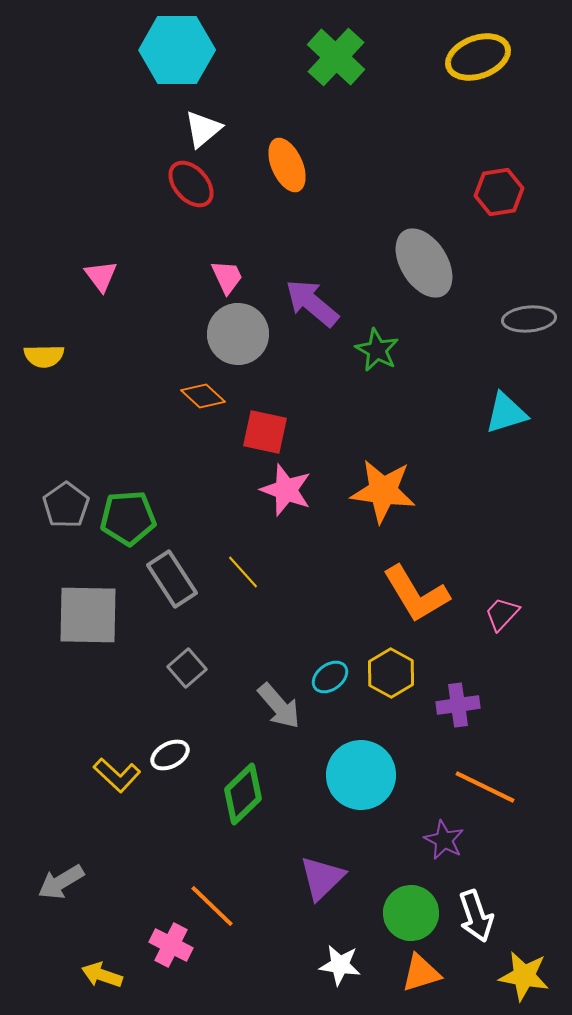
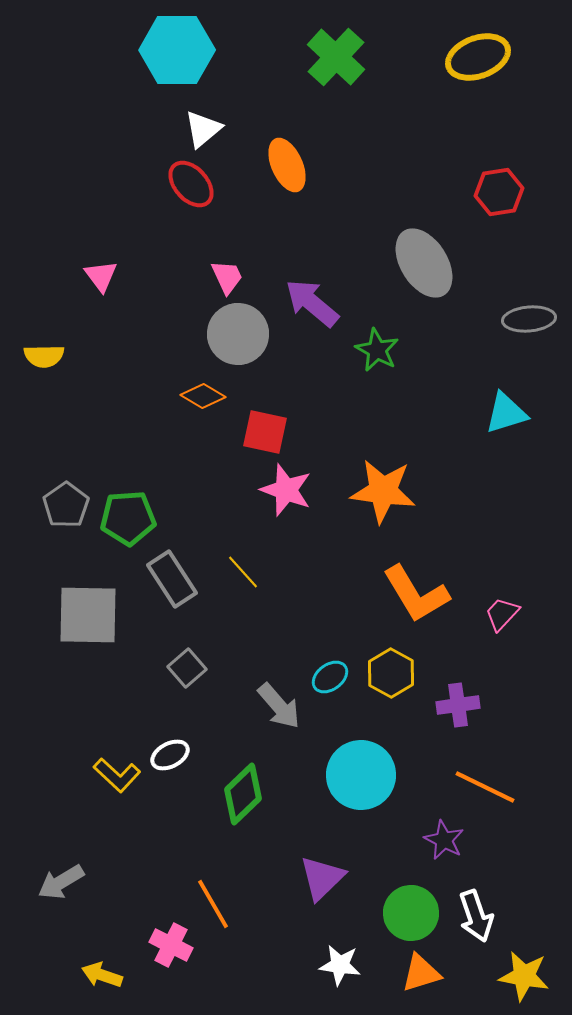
orange diamond at (203, 396): rotated 12 degrees counterclockwise
orange line at (212, 906): moved 1 px right, 2 px up; rotated 16 degrees clockwise
